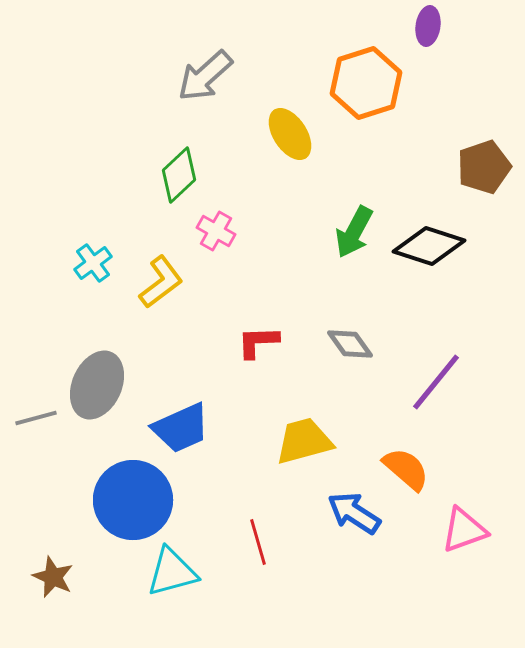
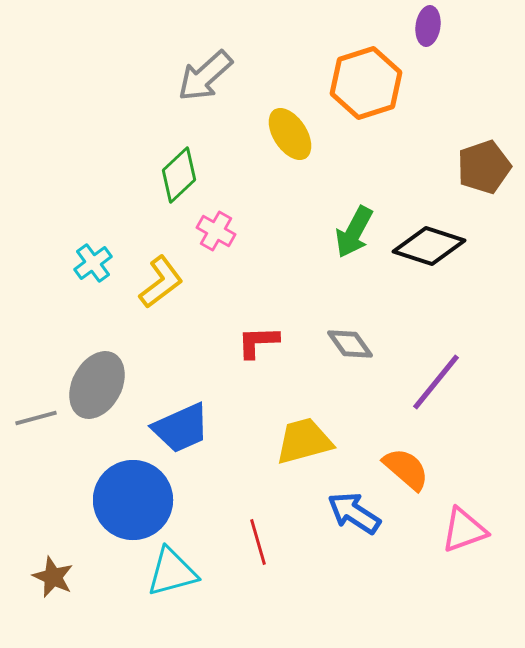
gray ellipse: rotated 4 degrees clockwise
